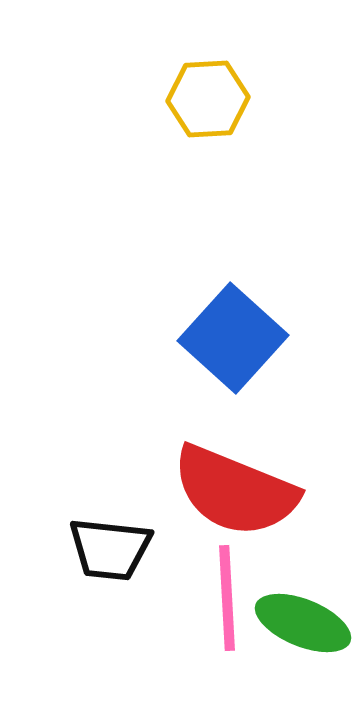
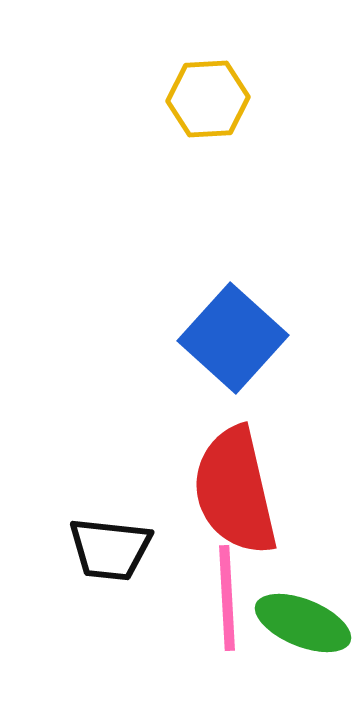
red semicircle: rotated 55 degrees clockwise
